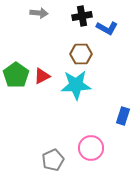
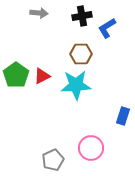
blue L-shape: rotated 120 degrees clockwise
